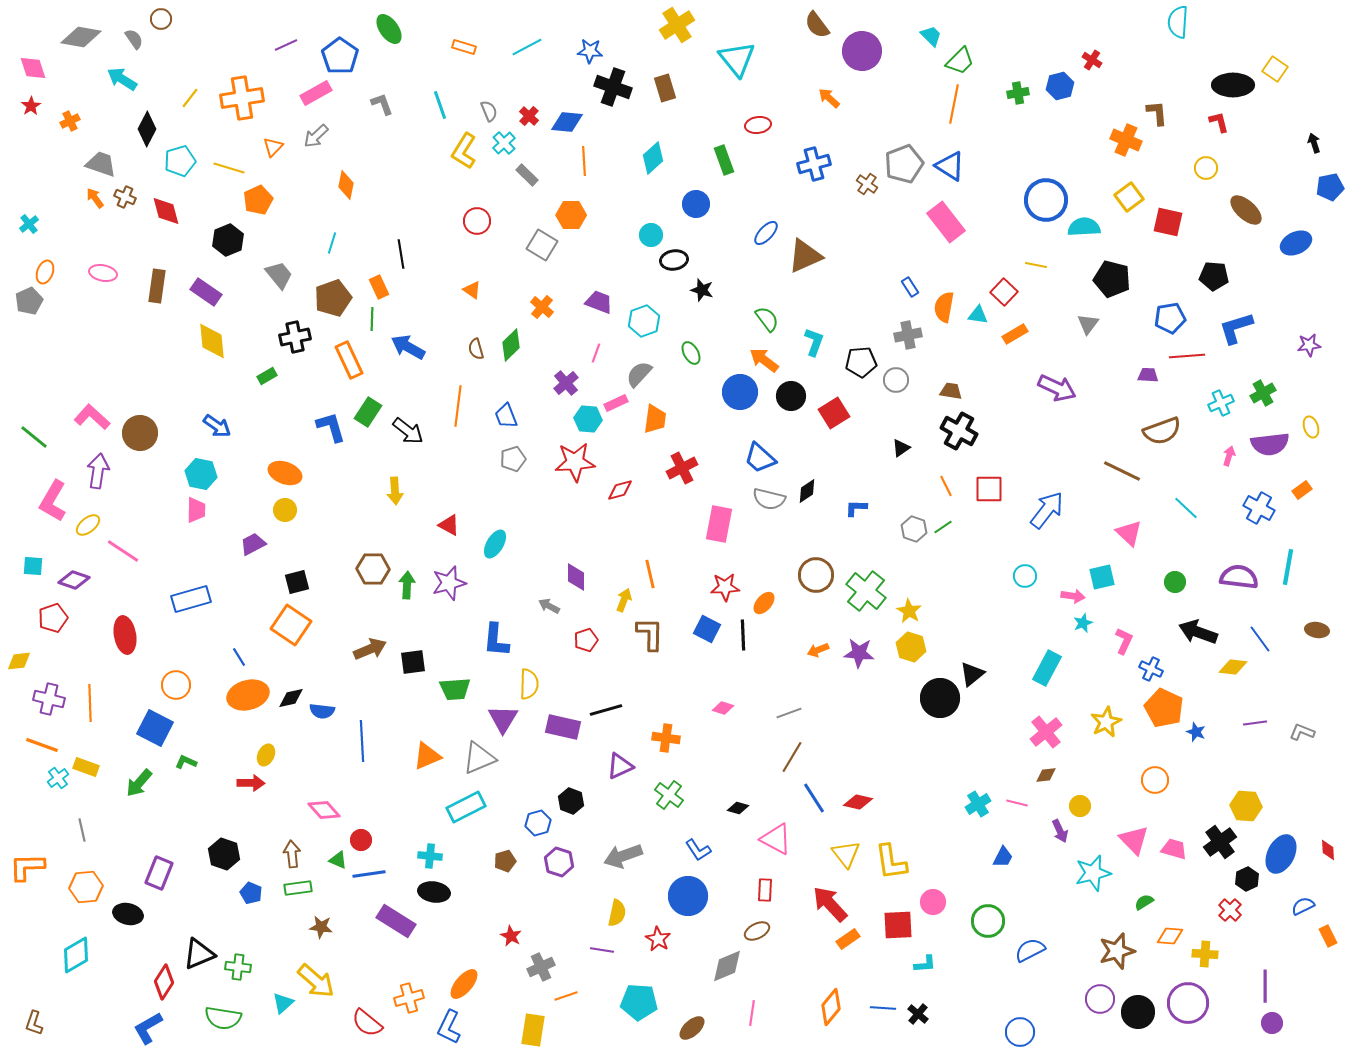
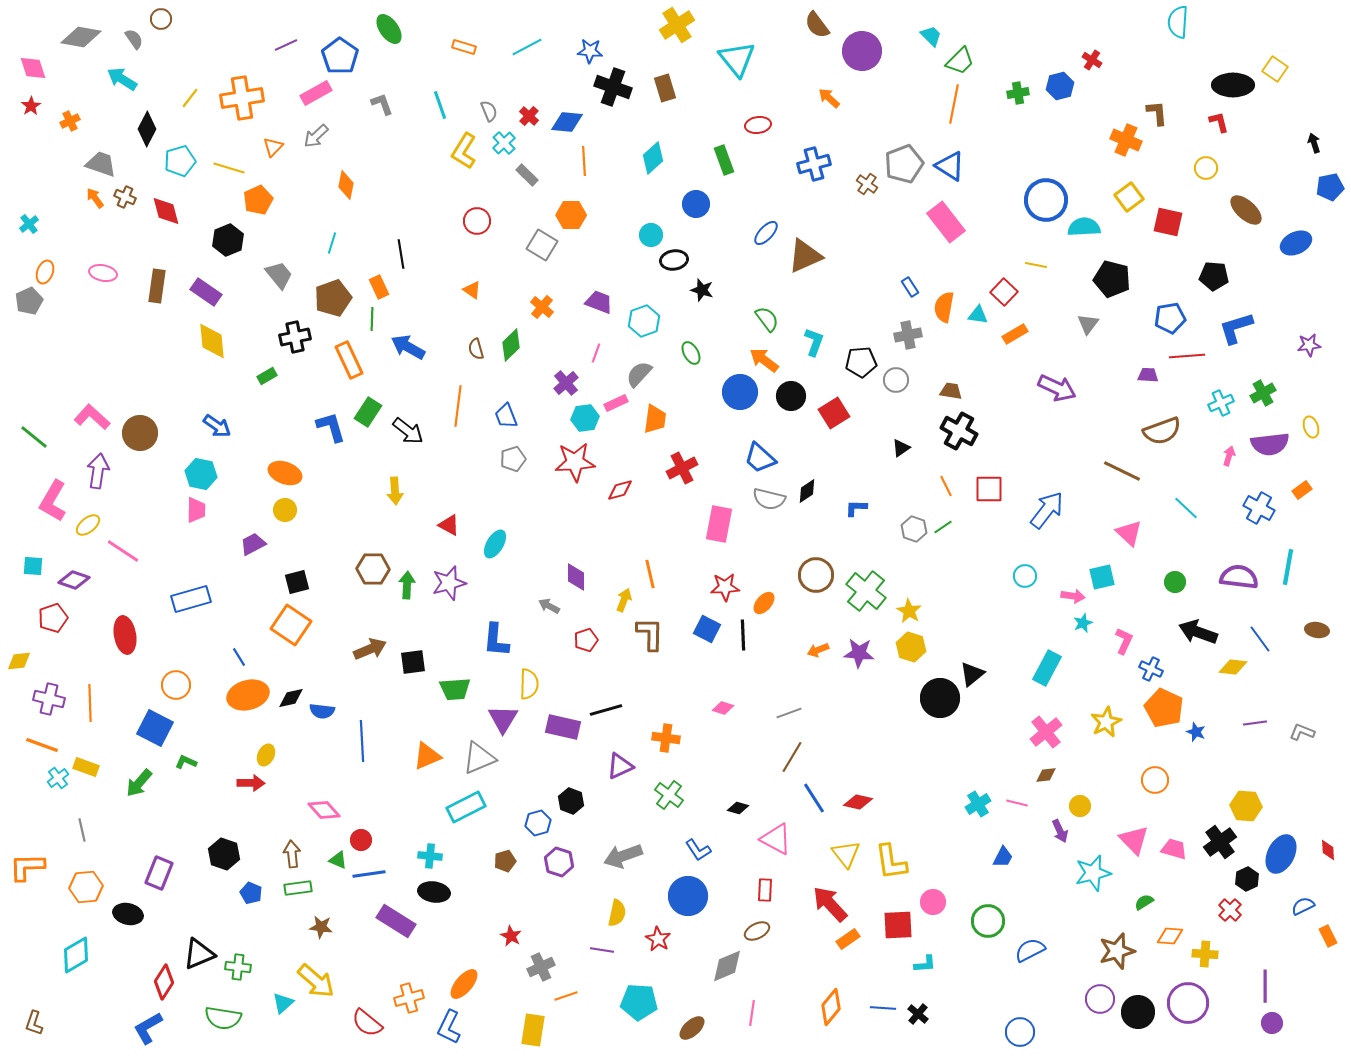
cyan hexagon at (588, 419): moved 3 px left, 1 px up; rotated 12 degrees counterclockwise
